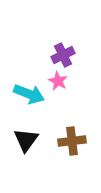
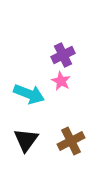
pink star: moved 3 px right
brown cross: moved 1 px left; rotated 20 degrees counterclockwise
